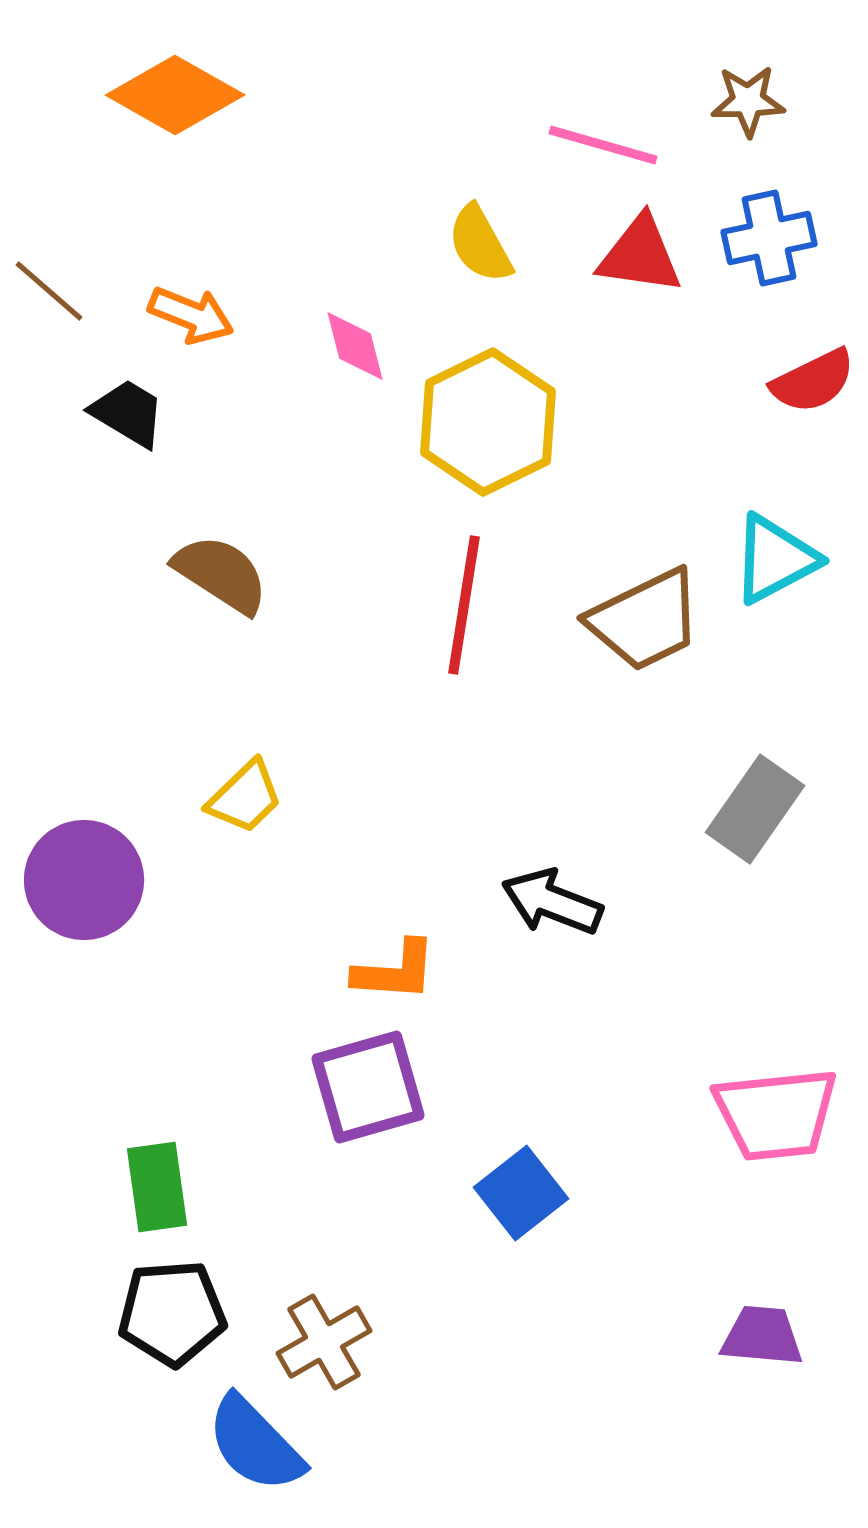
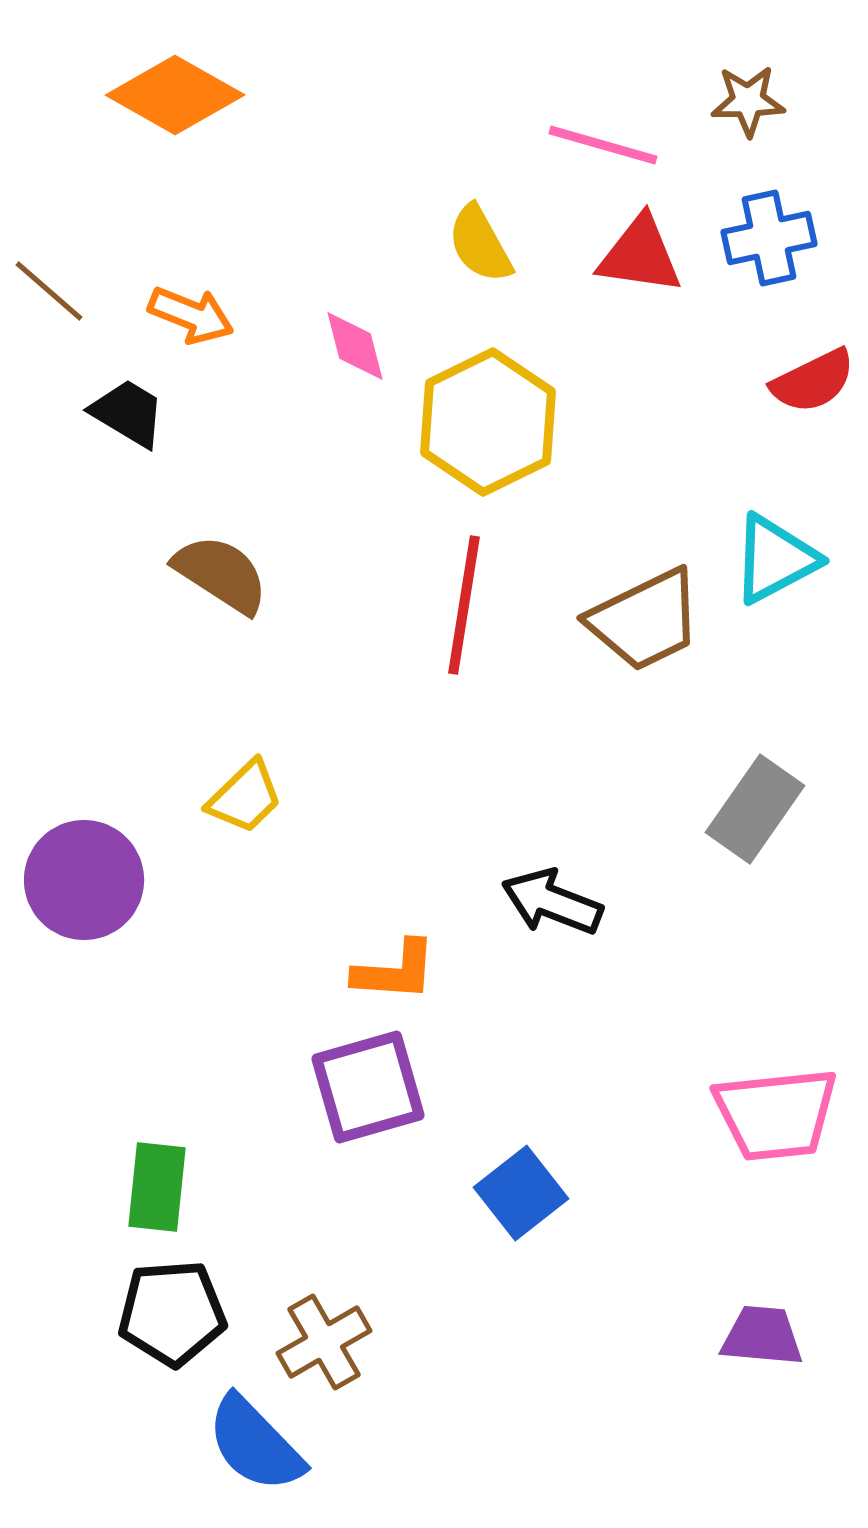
green rectangle: rotated 14 degrees clockwise
